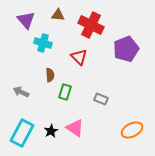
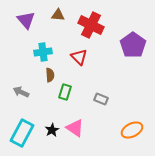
cyan cross: moved 9 px down; rotated 24 degrees counterclockwise
purple pentagon: moved 7 px right, 4 px up; rotated 15 degrees counterclockwise
black star: moved 1 px right, 1 px up
